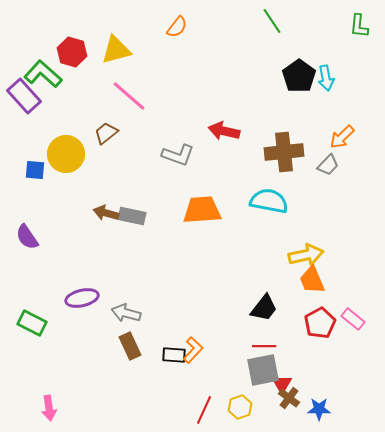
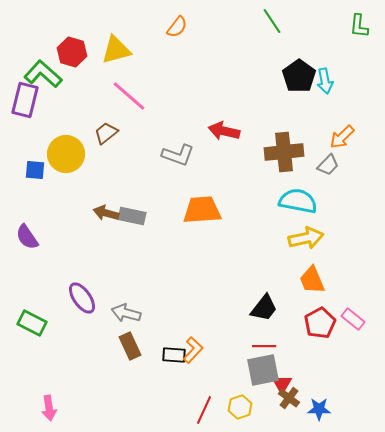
cyan arrow at (326, 78): moved 1 px left, 3 px down
purple rectangle at (24, 96): moved 1 px right, 4 px down; rotated 56 degrees clockwise
cyan semicircle at (269, 201): moved 29 px right
yellow arrow at (306, 255): moved 17 px up
purple ellipse at (82, 298): rotated 68 degrees clockwise
